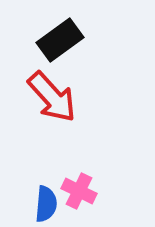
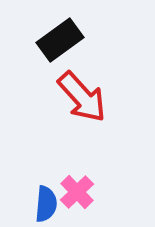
red arrow: moved 30 px right
pink cross: moved 2 px left, 1 px down; rotated 20 degrees clockwise
